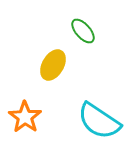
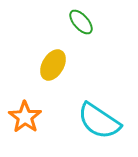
green ellipse: moved 2 px left, 9 px up
